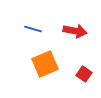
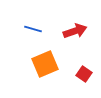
red arrow: rotated 30 degrees counterclockwise
